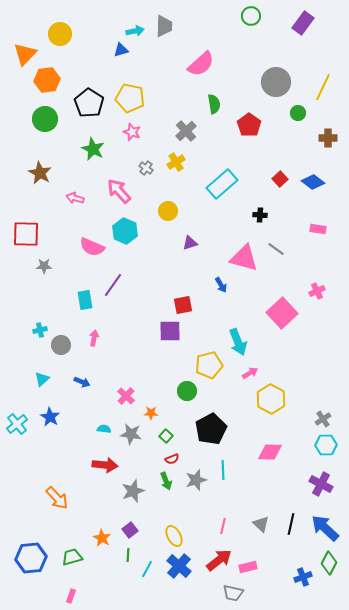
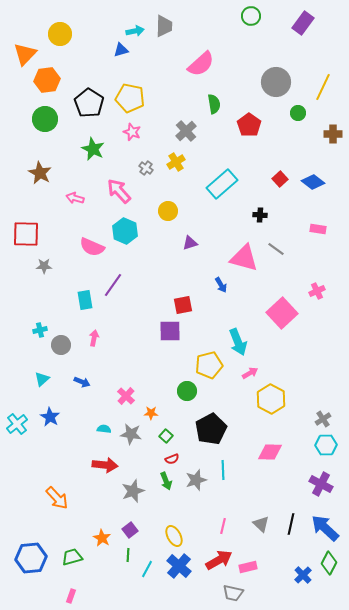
brown cross at (328, 138): moved 5 px right, 4 px up
red arrow at (219, 560): rotated 8 degrees clockwise
blue cross at (303, 577): moved 2 px up; rotated 24 degrees counterclockwise
